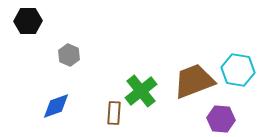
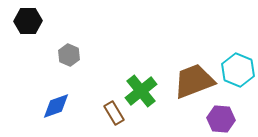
cyan hexagon: rotated 12 degrees clockwise
brown rectangle: rotated 35 degrees counterclockwise
